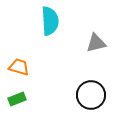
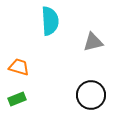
gray triangle: moved 3 px left, 1 px up
